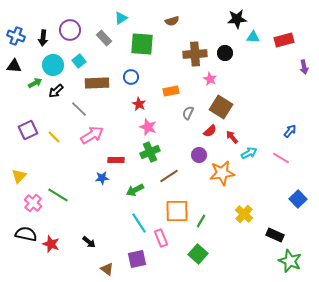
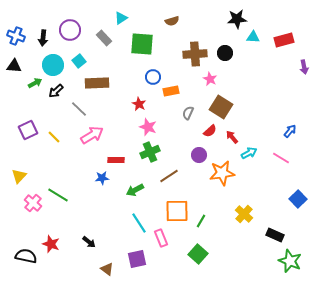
blue circle at (131, 77): moved 22 px right
black semicircle at (26, 234): moved 22 px down
